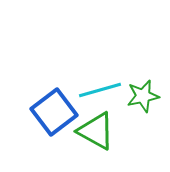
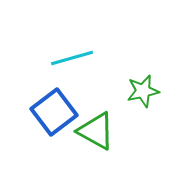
cyan line: moved 28 px left, 32 px up
green star: moved 5 px up
